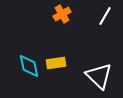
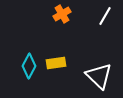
cyan diamond: rotated 40 degrees clockwise
